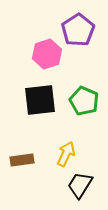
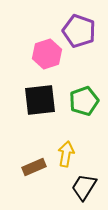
purple pentagon: moved 1 px right, 1 px down; rotated 20 degrees counterclockwise
green pentagon: rotated 28 degrees clockwise
yellow arrow: rotated 15 degrees counterclockwise
brown rectangle: moved 12 px right, 7 px down; rotated 15 degrees counterclockwise
black trapezoid: moved 4 px right, 2 px down
